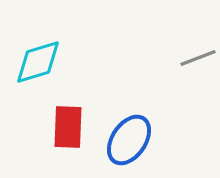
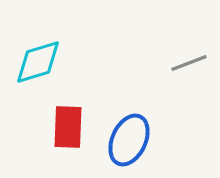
gray line: moved 9 px left, 5 px down
blue ellipse: rotated 9 degrees counterclockwise
